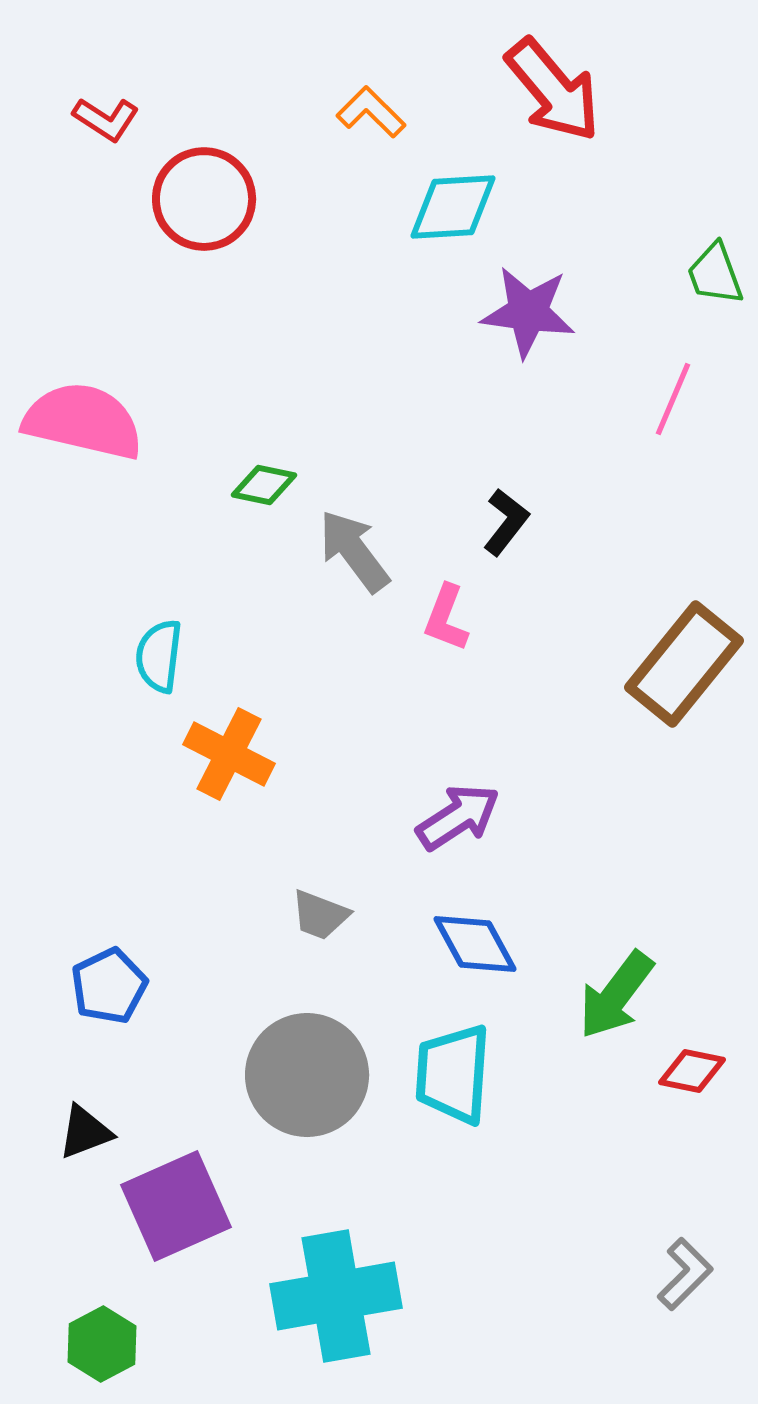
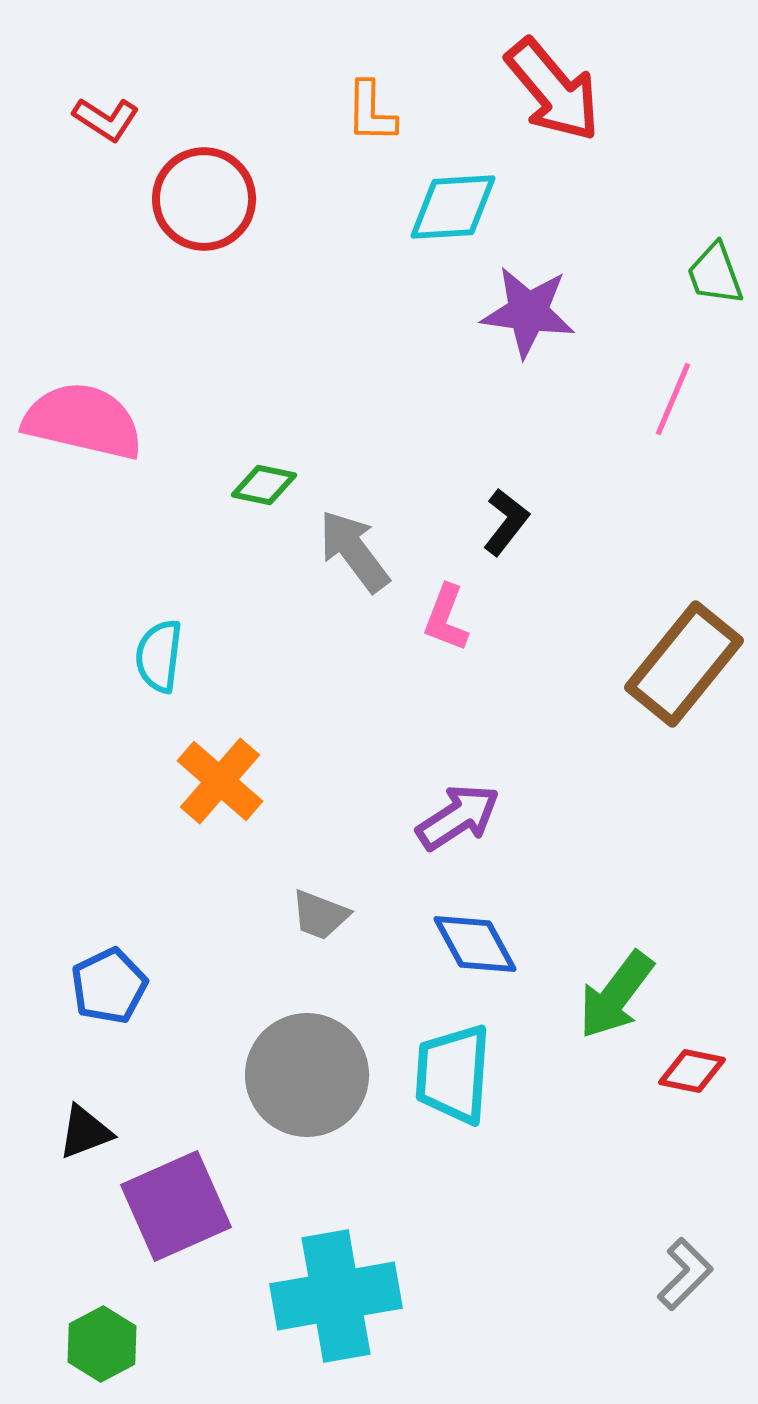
orange L-shape: rotated 134 degrees counterclockwise
orange cross: moved 9 px left, 27 px down; rotated 14 degrees clockwise
